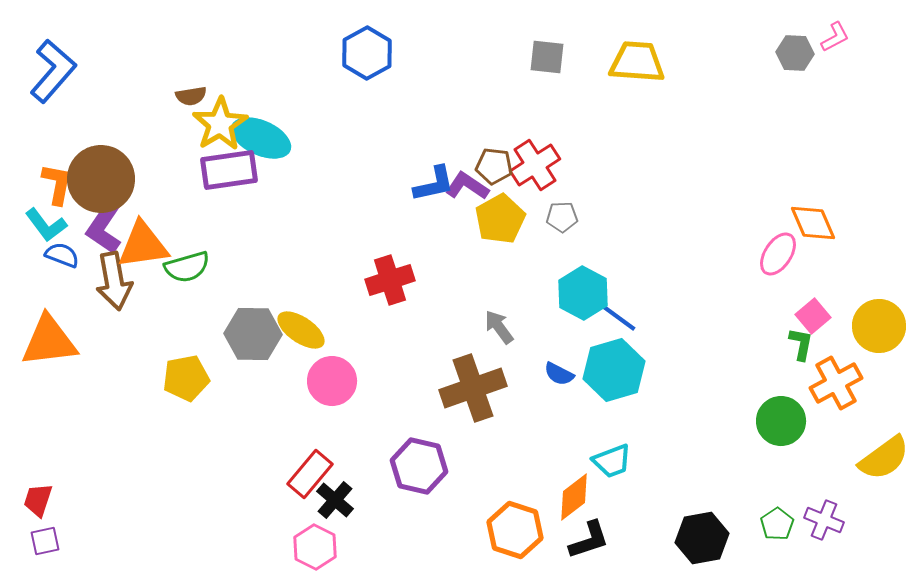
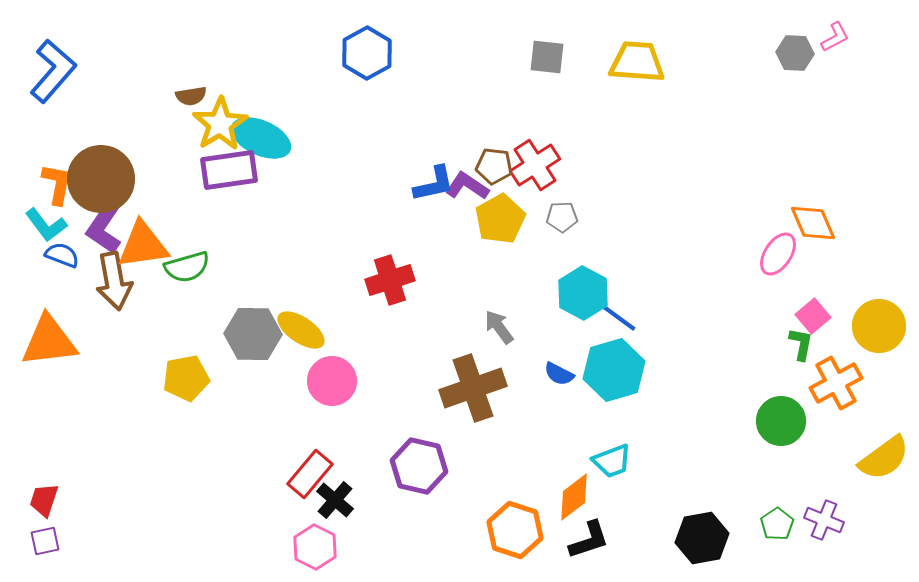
red trapezoid at (38, 500): moved 6 px right
